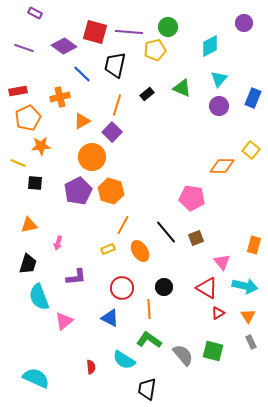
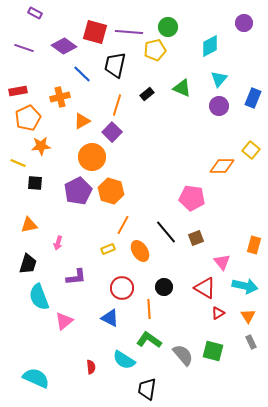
red triangle at (207, 288): moved 2 px left
